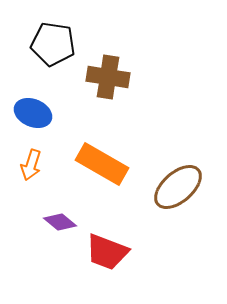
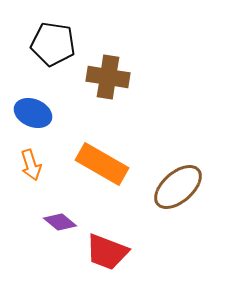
orange arrow: rotated 36 degrees counterclockwise
